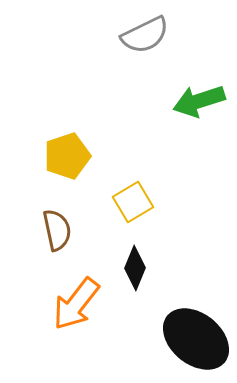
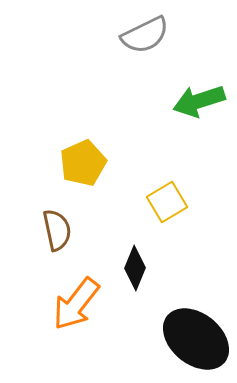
yellow pentagon: moved 16 px right, 7 px down; rotated 6 degrees counterclockwise
yellow square: moved 34 px right
